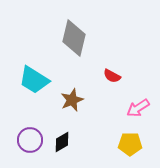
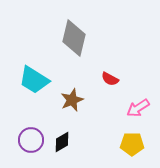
red semicircle: moved 2 px left, 3 px down
purple circle: moved 1 px right
yellow pentagon: moved 2 px right
